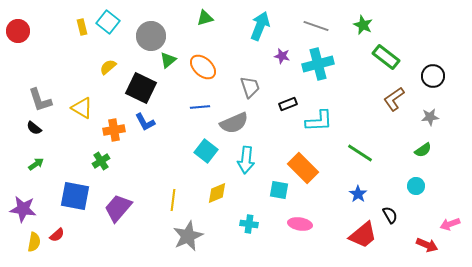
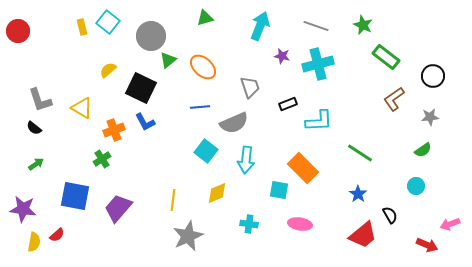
yellow semicircle at (108, 67): moved 3 px down
orange cross at (114, 130): rotated 10 degrees counterclockwise
green cross at (101, 161): moved 1 px right, 2 px up
